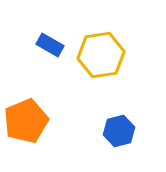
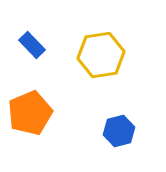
blue rectangle: moved 18 px left; rotated 16 degrees clockwise
orange pentagon: moved 4 px right, 8 px up
